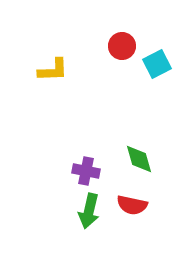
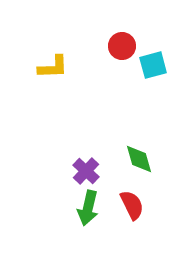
cyan square: moved 4 px left, 1 px down; rotated 12 degrees clockwise
yellow L-shape: moved 3 px up
purple cross: rotated 32 degrees clockwise
red semicircle: rotated 128 degrees counterclockwise
green arrow: moved 1 px left, 3 px up
